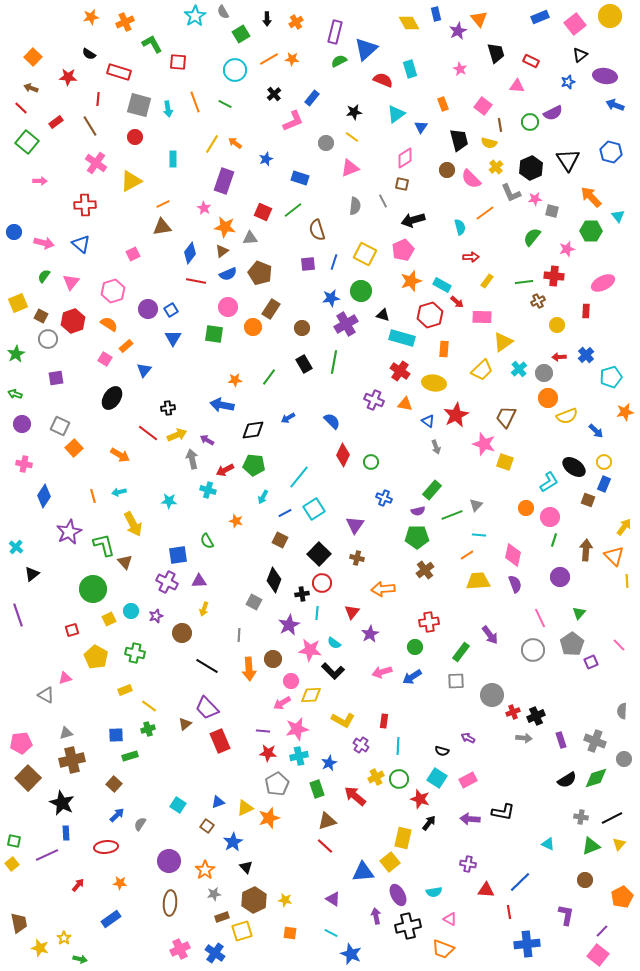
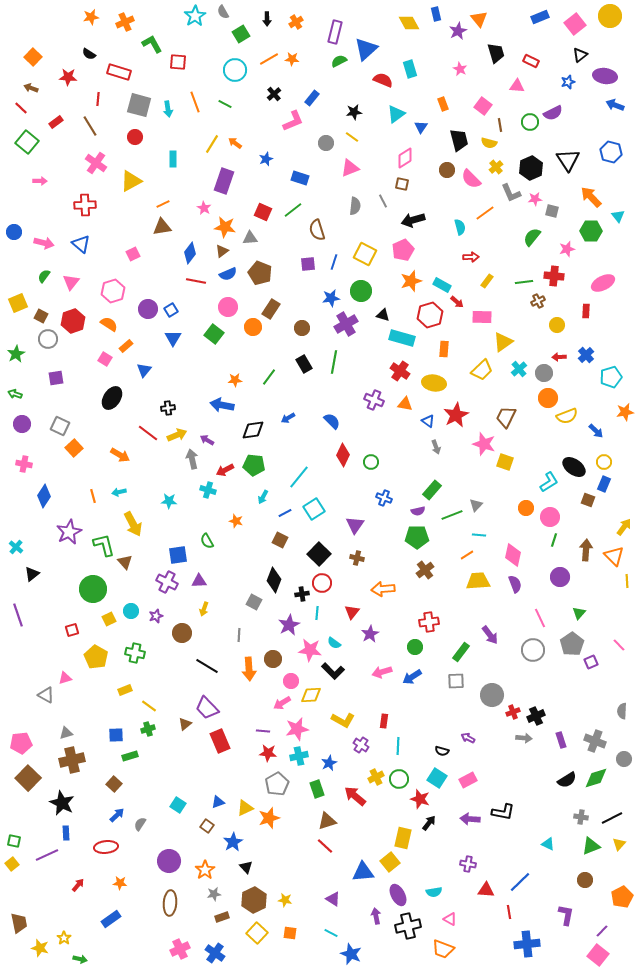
green square at (214, 334): rotated 30 degrees clockwise
yellow square at (242, 931): moved 15 px right, 2 px down; rotated 30 degrees counterclockwise
